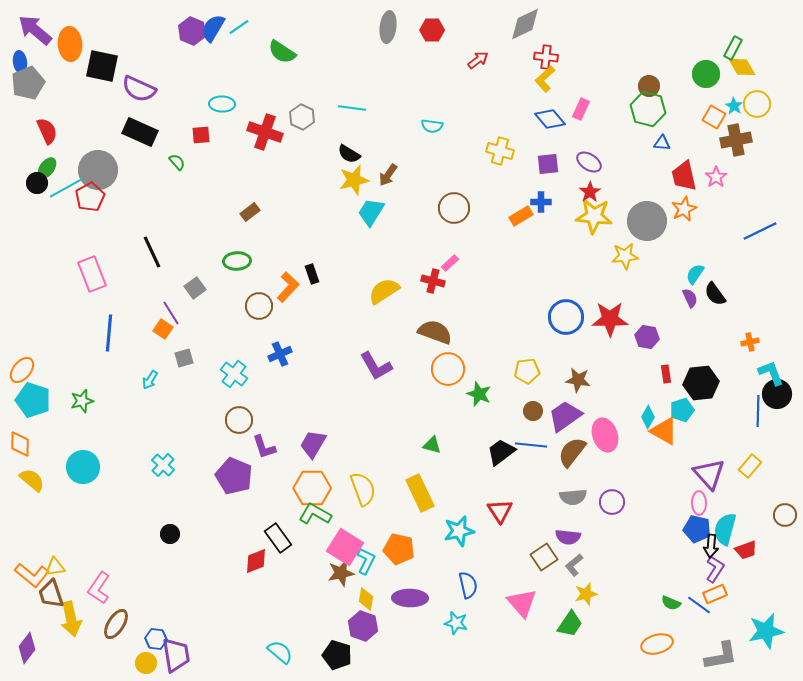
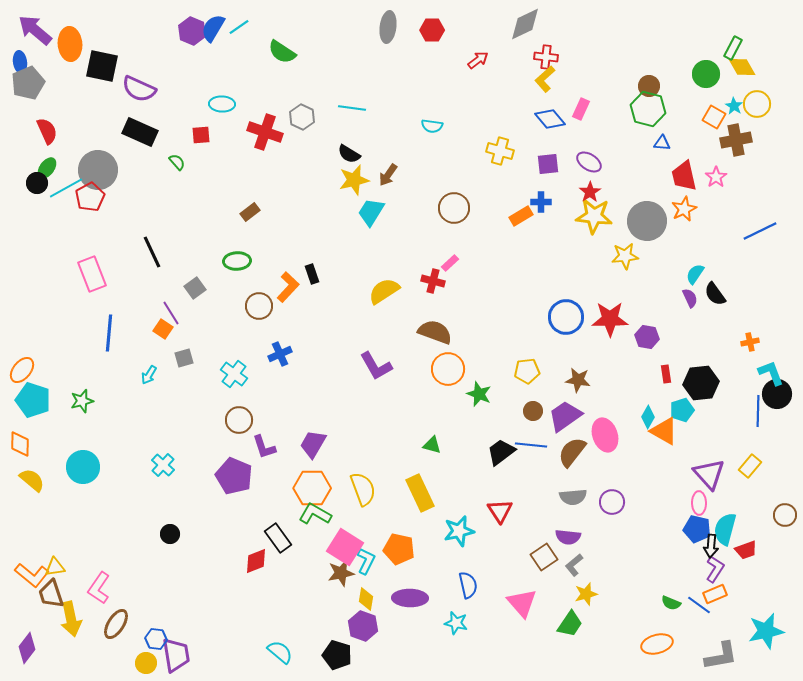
cyan arrow at (150, 380): moved 1 px left, 5 px up
